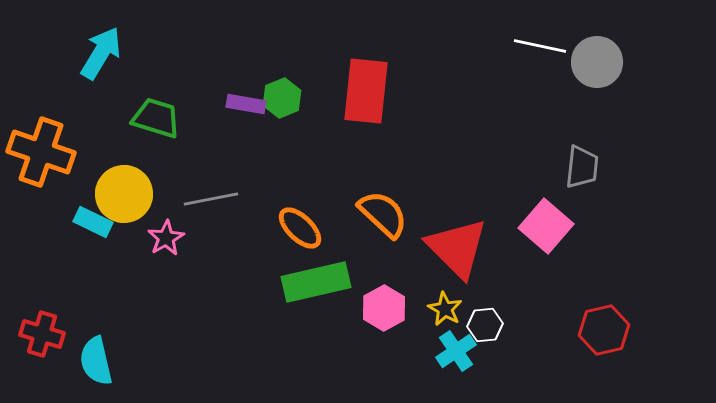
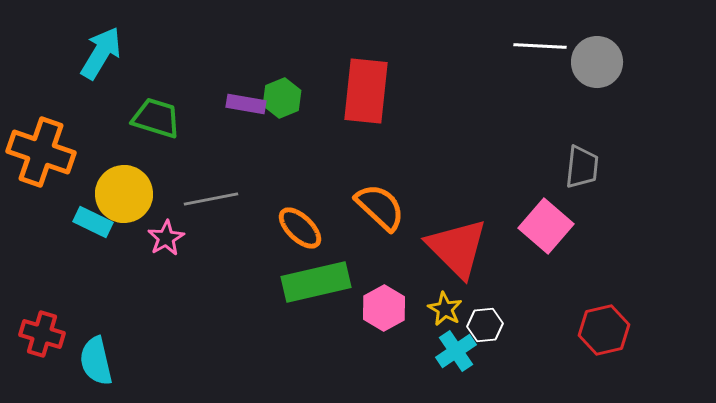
white line: rotated 9 degrees counterclockwise
orange semicircle: moved 3 px left, 7 px up
